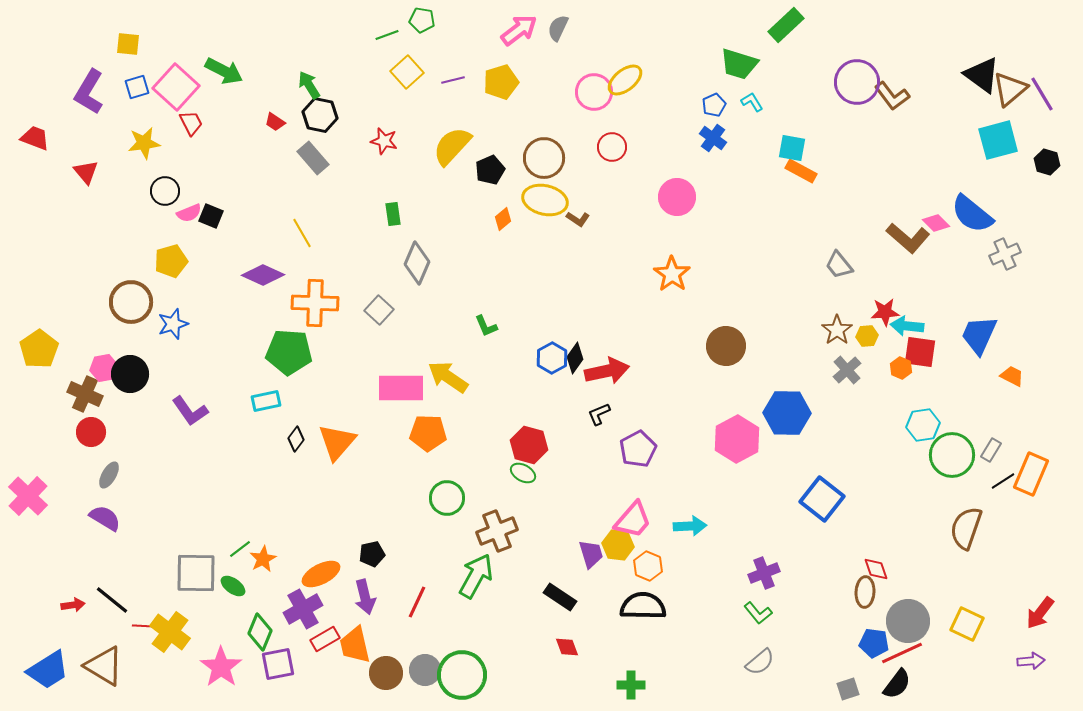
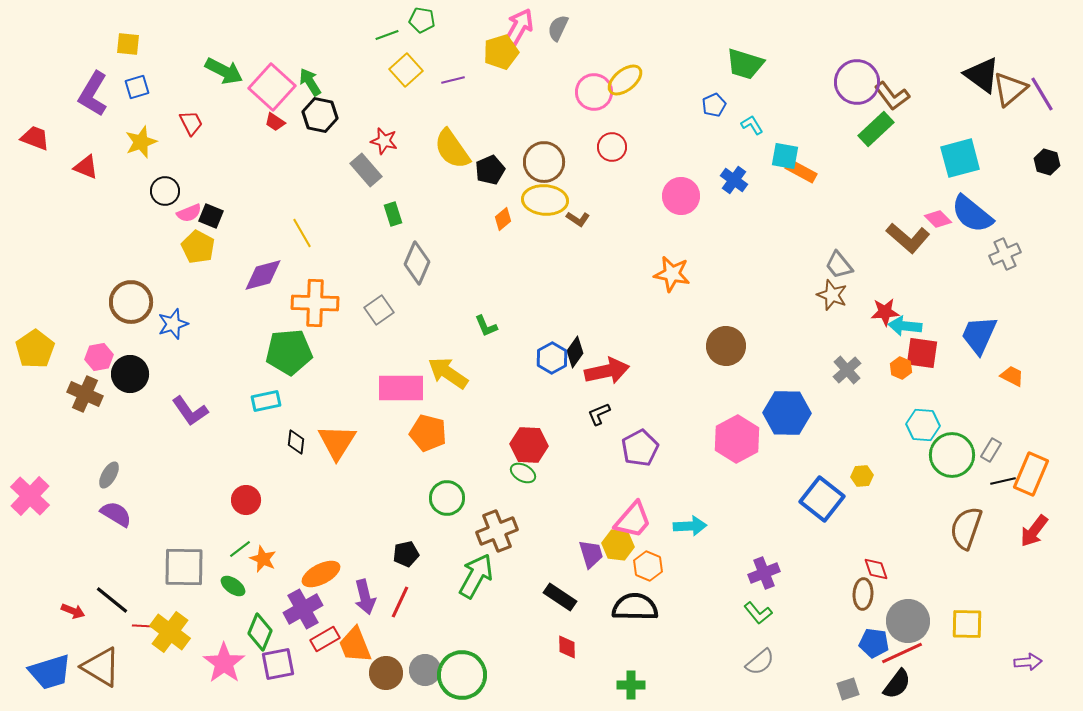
green rectangle at (786, 25): moved 90 px right, 104 px down
pink arrow at (519, 30): moved 3 px up; rotated 24 degrees counterclockwise
green trapezoid at (739, 64): moved 6 px right
yellow square at (407, 72): moved 1 px left, 2 px up
yellow pentagon at (501, 82): moved 30 px up
green arrow at (309, 85): moved 1 px right, 3 px up
pink square at (176, 87): moved 96 px right
purple L-shape at (89, 92): moved 4 px right, 2 px down
cyan L-shape at (752, 102): moved 23 px down
blue cross at (713, 138): moved 21 px right, 42 px down
cyan square at (998, 140): moved 38 px left, 18 px down
yellow star at (144, 143): moved 3 px left, 1 px up; rotated 12 degrees counterclockwise
yellow semicircle at (452, 146): moved 3 px down; rotated 78 degrees counterclockwise
cyan square at (792, 148): moved 7 px left, 8 px down
gray rectangle at (313, 158): moved 53 px right, 12 px down
brown circle at (544, 158): moved 4 px down
red triangle at (86, 172): moved 5 px up; rotated 28 degrees counterclockwise
pink circle at (677, 197): moved 4 px right, 1 px up
yellow ellipse at (545, 200): rotated 9 degrees counterclockwise
green rectangle at (393, 214): rotated 10 degrees counterclockwise
pink diamond at (936, 223): moved 2 px right, 4 px up
yellow pentagon at (171, 261): moved 27 px right, 14 px up; rotated 28 degrees counterclockwise
orange star at (672, 274): rotated 24 degrees counterclockwise
purple diamond at (263, 275): rotated 39 degrees counterclockwise
gray square at (379, 310): rotated 12 degrees clockwise
cyan arrow at (907, 326): moved 2 px left
brown star at (837, 330): moved 5 px left, 35 px up; rotated 16 degrees counterclockwise
yellow hexagon at (867, 336): moved 5 px left, 140 px down
yellow pentagon at (39, 349): moved 4 px left
green pentagon at (289, 352): rotated 9 degrees counterclockwise
red square at (920, 352): moved 2 px right, 1 px down
black diamond at (575, 358): moved 6 px up
pink hexagon at (104, 368): moved 5 px left, 11 px up
yellow arrow at (448, 377): moved 4 px up
cyan hexagon at (923, 425): rotated 12 degrees clockwise
red circle at (91, 432): moved 155 px right, 68 px down
orange pentagon at (428, 433): rotated 12 degrees clockwise
black diamond at (296, 439): moved 3 px down; rotated 30 degrees counterclockwise
orange triangle at (337, 442): rotated 9 degrees counterclockwise
red hexagon at (529, 445): rotated 12 degrees counterclockwise
purple pentagon at (638, 449): moved 2 px right, 1 px up
black line at (1003, 481): rotated 20 degrees clockwise
pink cross at (28, 496): moved 2 px right
purple semicircle at (105, 518): moved 11 px right, 4 px up
black pentagon at (372, 554): moved 34 px right
orange star at (263, 559): rotated 20 degrees counterclockwise
gray square at (196, 573): moved 12 px left, 6 px up
brown ellipse at (865, 592): moved 2 px left, 2 px down
red line at (417, 602): moved 17 px left
red arrow at (73, 605): moved 6 px down; rotated 30 degrees clockwise
black semicircle at (643, 606): moved 8 px left, 1 px down
red arrow at (1040, 613): moved 6 px left, 82 px up
yellow square at (967, 624): rotated 24 degrees counterclockwise
orange trapezoid at (355, 645): rotated 9 degrees counterclockwise
red diamond at (567, 647): rotated 20 degrees clockwise
purple arrow at (1031, 661): moved 3 px left, 1 px down
brown triangle at (104, 666): moved 3 px left, 1 px down
pink star at (221, 667): moved 3 px right, 4 px up
blue trapezoid at (48, 670): moved 2 px right, 2 px down; rotated 15 degrees clockwise
